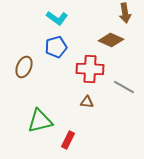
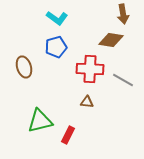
brown arrow: moved 2 px left, 1 px down
brown diamond: rotated 15 degrees counterclockwise
brown ellipse: rotated 40 degrees counterclockwise
gray line: moved 1 px left, 7 px up
red rectangle: moved 5 px up
